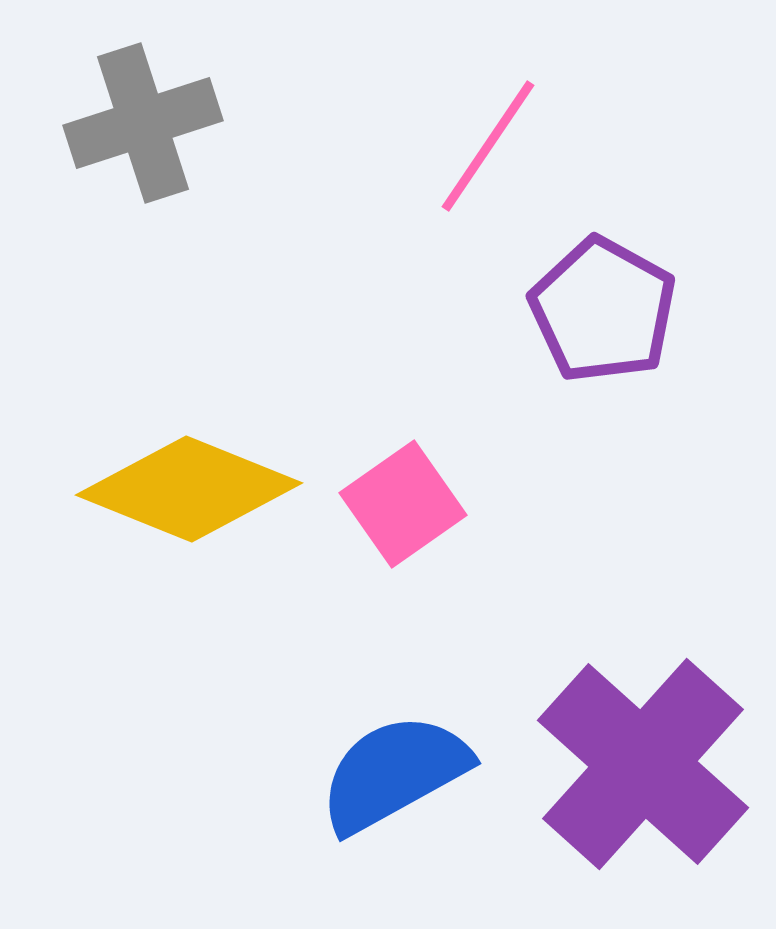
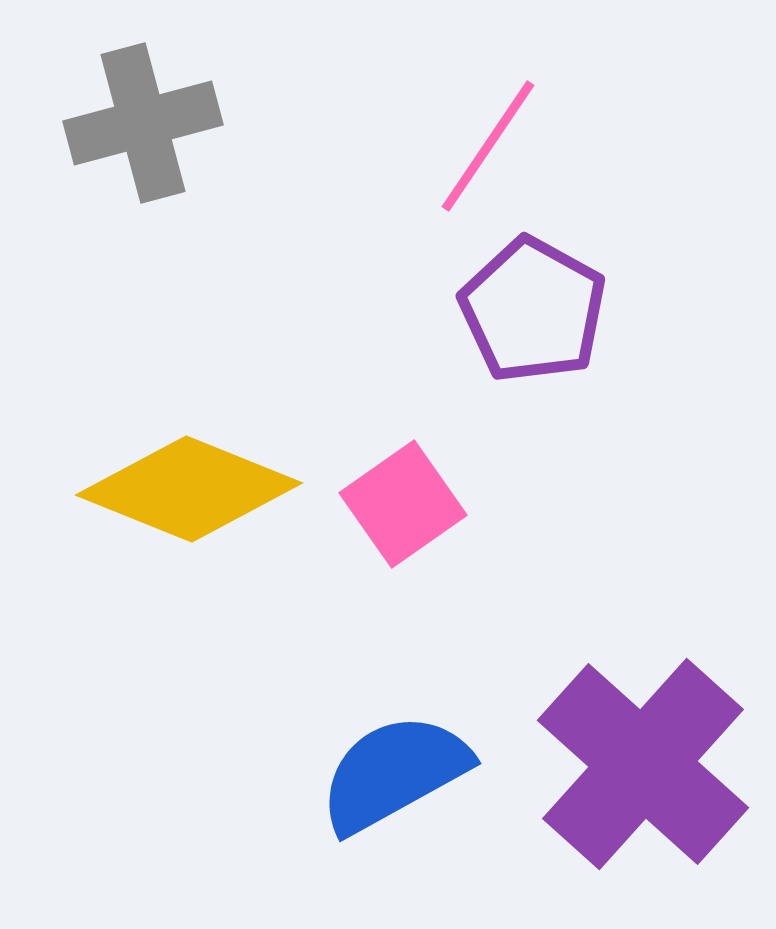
gray cross: rotated 3 degrees clockwise
purple pentagon: moved 70 px left
